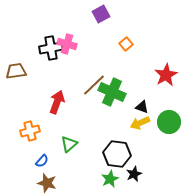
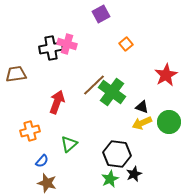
brown trapezoid: moved 3 px down
green cross: rotated 12 degrees clockwise
yellow arrow: moved 2 px right
